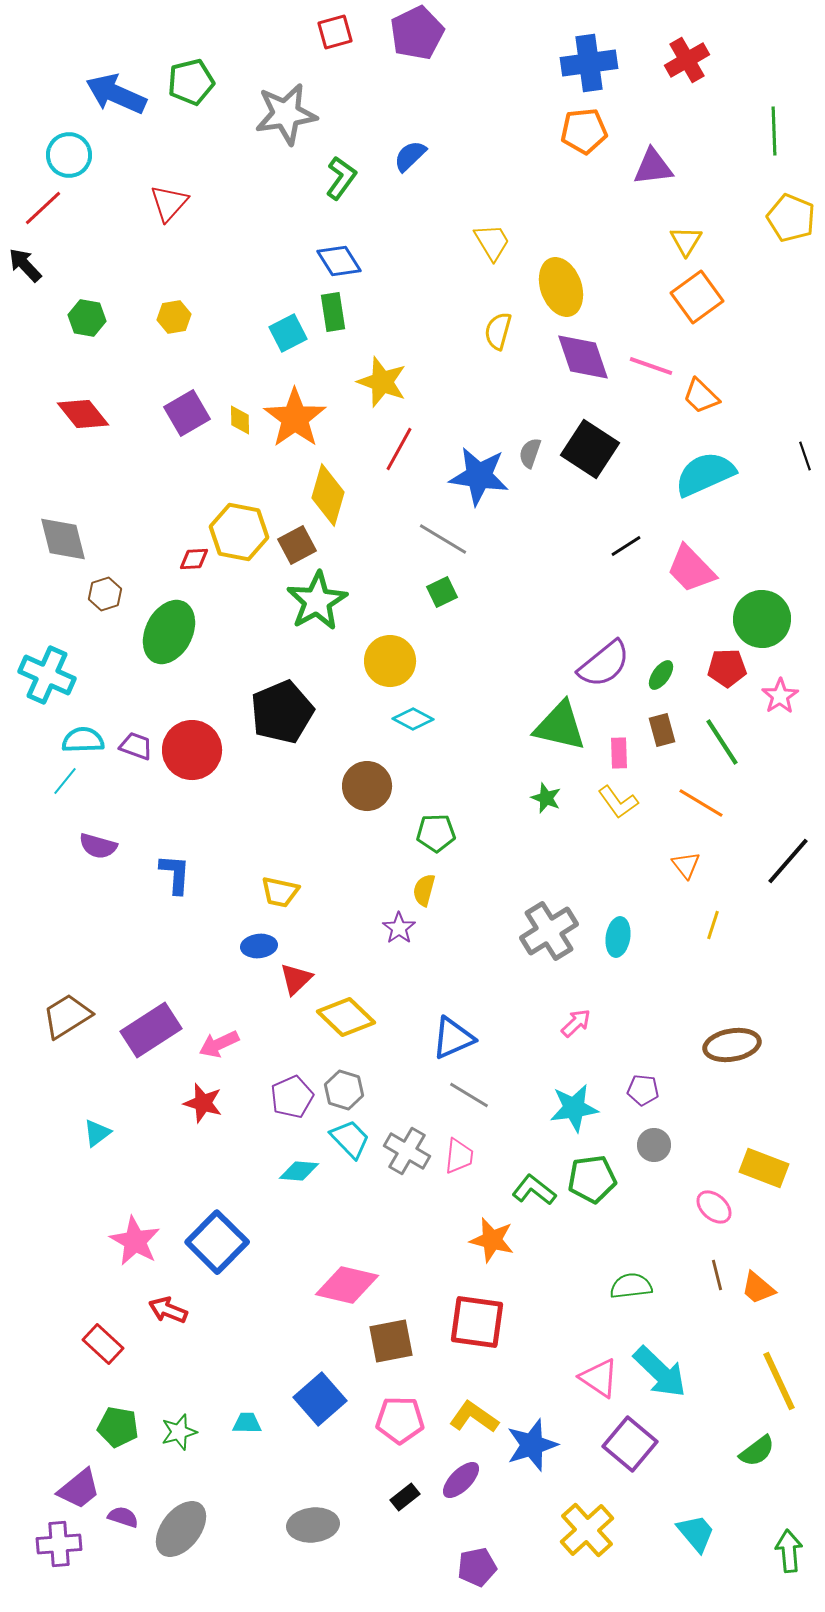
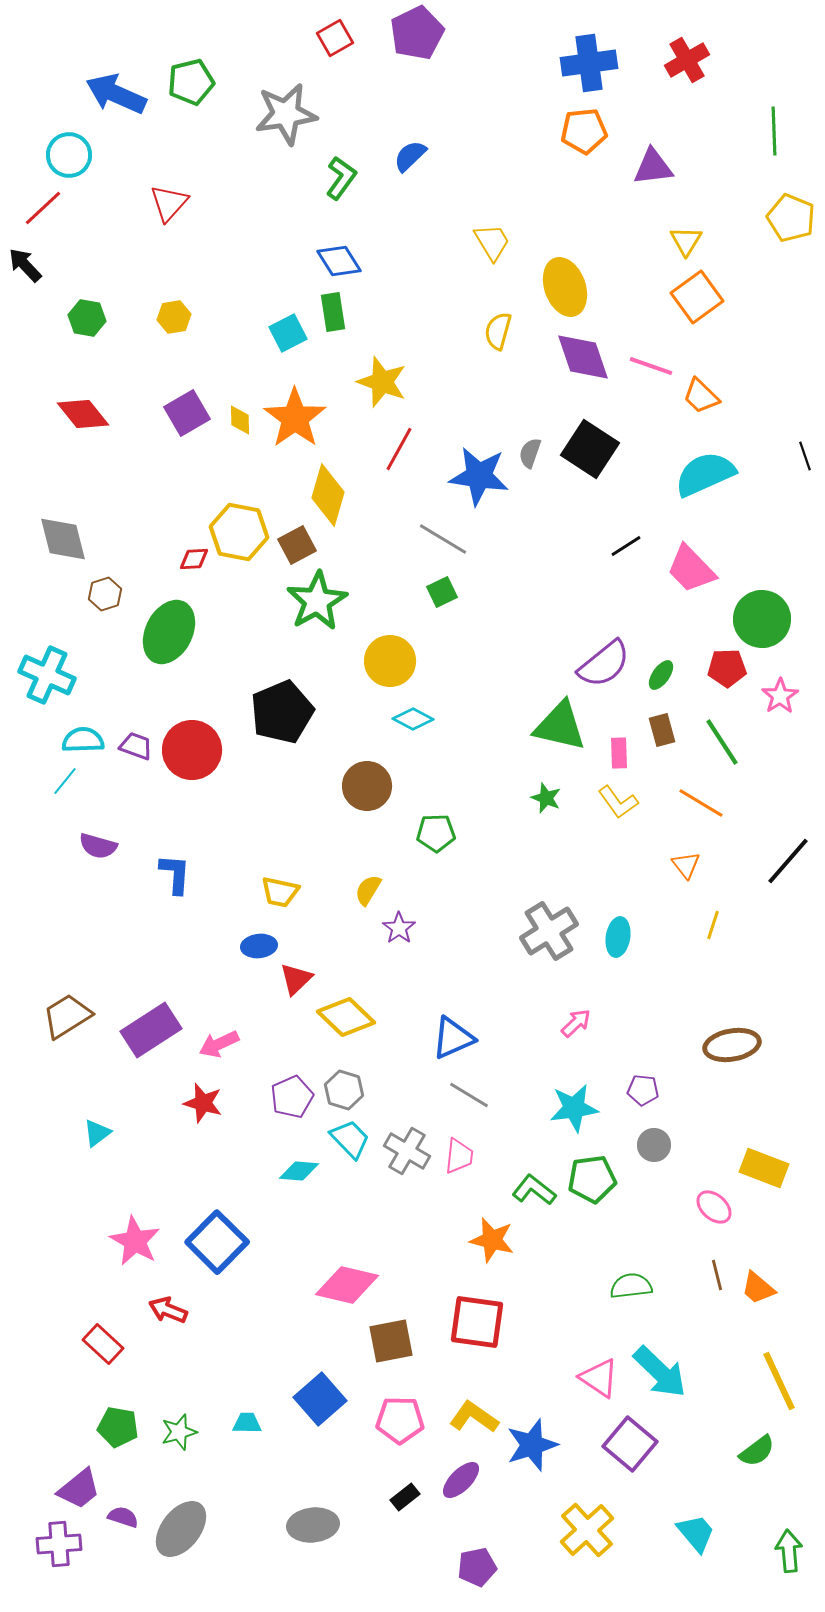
red square at (335, 32): moved 6 px down; rotated 15 degrees counterclockwise
yellow ellipse at (561, 287): moved 4 px right
yellow semicircle at (424, 890): moved 56 px left; rotated 16 degrees clockwise
